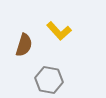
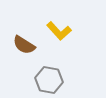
brown semicircle: rotated 105 degrees clockwise
